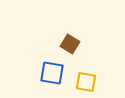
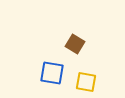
brown square: moved 5 px right
